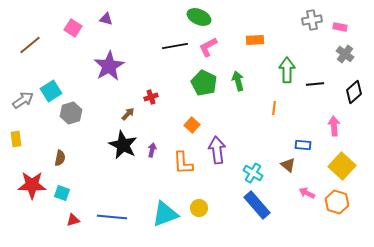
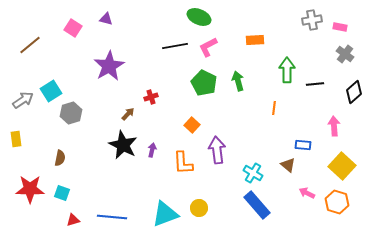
red star at (32, 185): moved 2 px left, 4 px down
